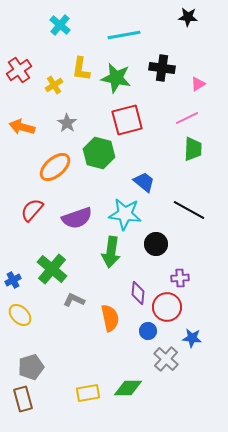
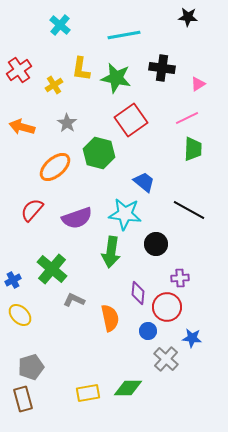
red square: moved 4 px right; rotated 20 degrees counterclockwise
